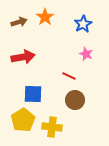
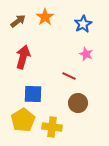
brown arrow: moved 1 px left, 1 px up; rotated 21 degrees counterclockwise
red arrow: rotated 65 degrees counterclockwise
brown circle: moved 3 px right, 3 px down
